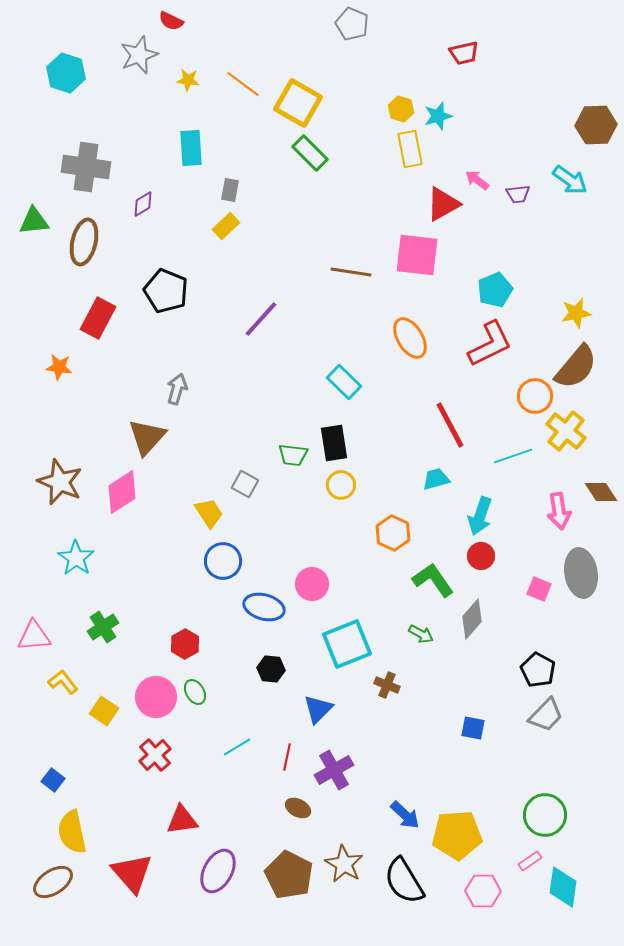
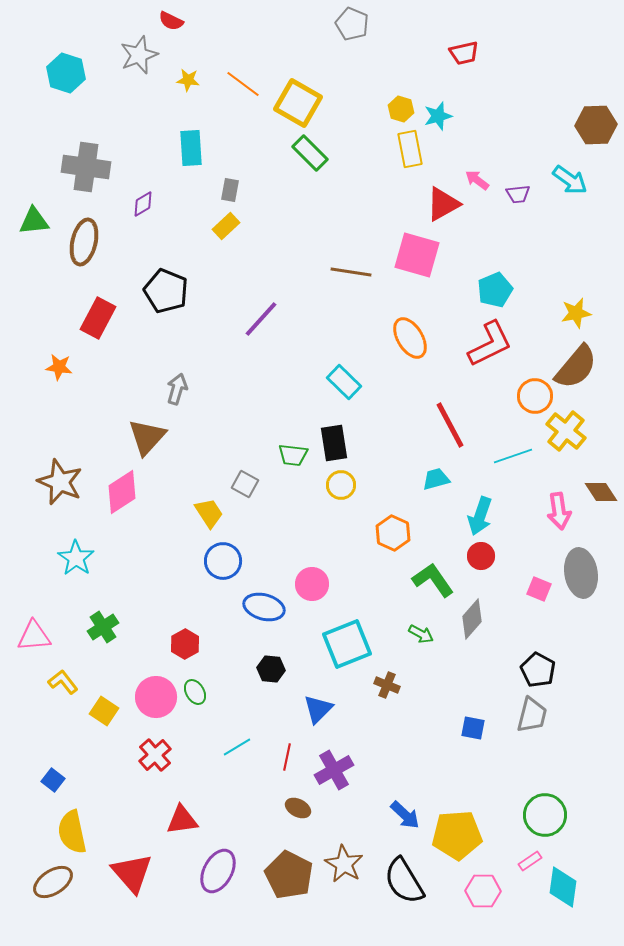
pink square at (417, 255): rotated 9 degrees clockwise
gray trapezoid at (546, 715): moved 14 px left; rotated 30 degrees counterclockwise
